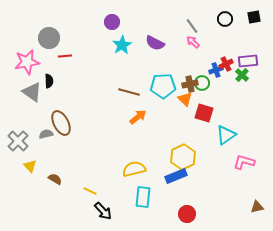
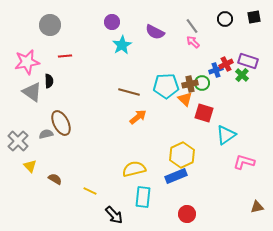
gray circle: moved 1 px right, 13 px up
purple semicircle: moved 11 px up
purple rectangle: rotated 24 degrees clockwise
cyan pentagon: moved 3 px right
yellow hexagon: moved 1 px left, 2 px up
black arrow: moved 11 px right, 4 px down
